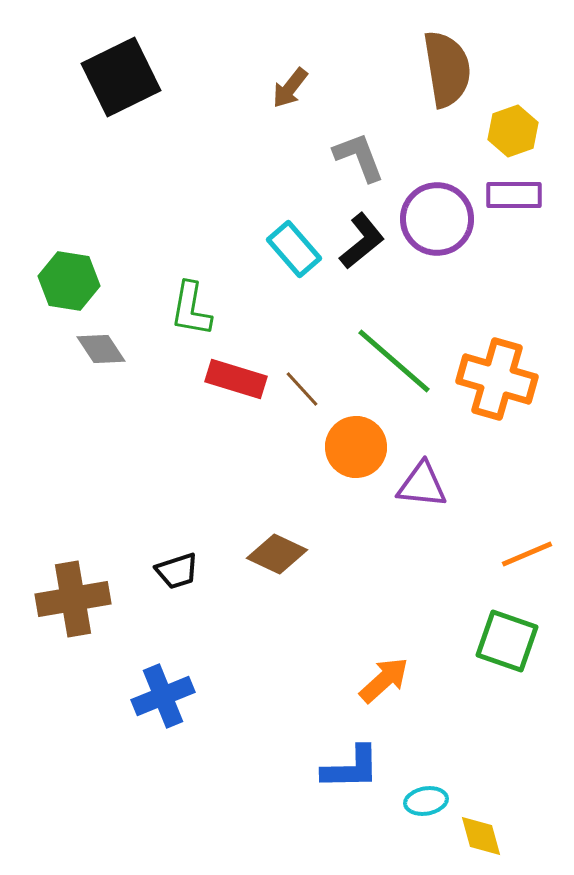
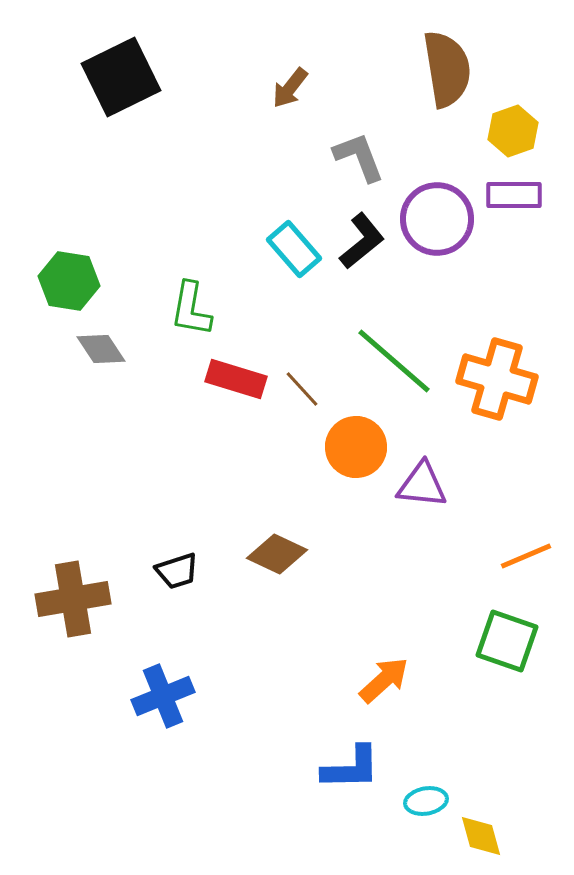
orange line: moved 1 px left, 2 px down
